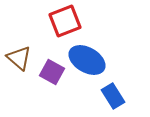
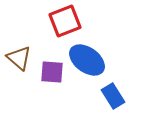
blue ellipse: rotated 6 degrees clockwise
purple square: rotated 25 degrees counterclockwise
